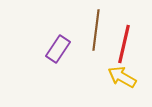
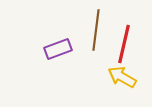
purple rectangle: rotated 36 degrees clockwise
